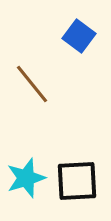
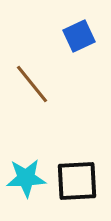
blue square: rotated 28 degrees clockwise
cyan star: rotated 15 degrees clockwise
